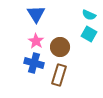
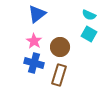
blue triangle: moved 1 px right; rotated 24 degrees clockwise
pink star: moved 2 px left
